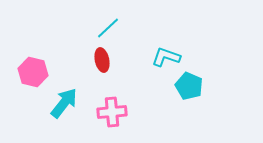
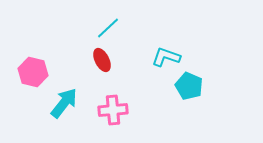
red ellipse: rotated 15 degrees counterclockwise
pink cross: moved 1 px right, 2 px up
